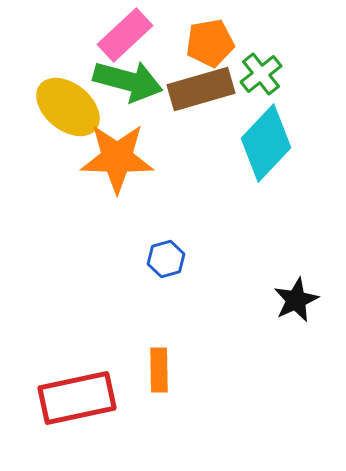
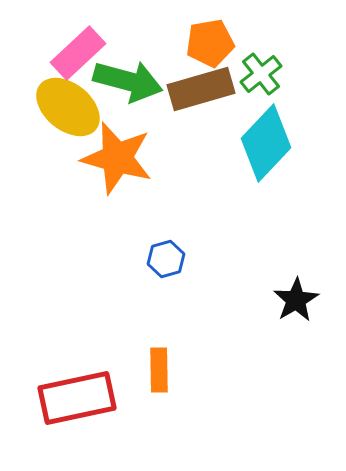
pink rectangle: moved 47 px left, 18 px down
orange star: rotated 14 degrees clockwise
black star: rotated 6 degrees counterclockwise
